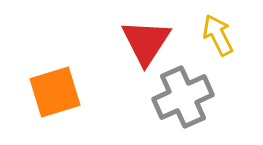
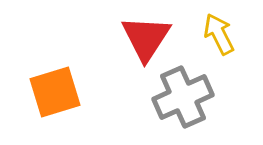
yellow arrow: moved 1 px right, 1 px up
red triangle: moved 4 px up
